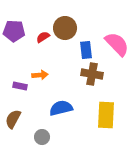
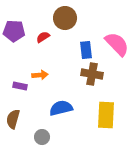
brown circle: moved 10 px up
brown semicircle: rotated 12 degrees counterclockwise
